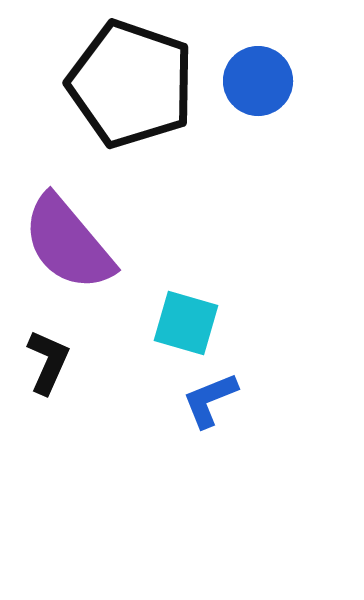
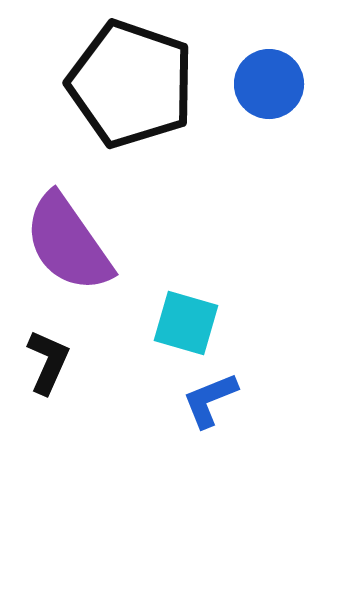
blue circle: moved 11 px right, 3 px down
purple semicircle: rotated 5 degrees clockwise
